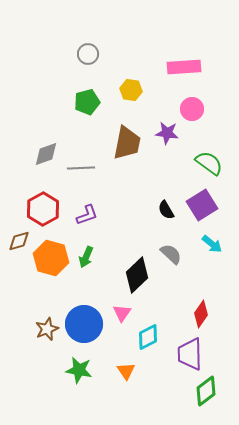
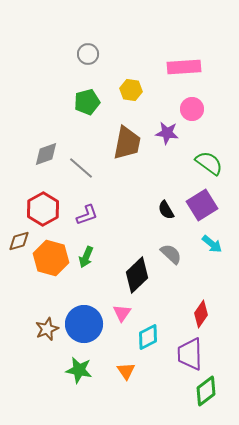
gray line: rotated 44 degrees clockwise
